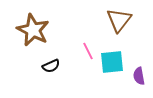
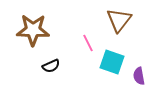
brown star: rotated 24 degrees counterclockwise
pink line: moved 8 px up
cyan square: rotated 25 degrees clockwise
